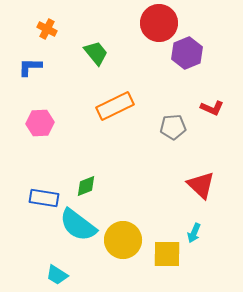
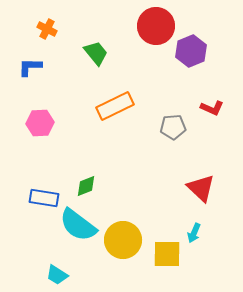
red circle: moved 3 px left, 3 px down
purple hexagon: moved 4 px right, 2 px up
red triangle: moved 3 px down
